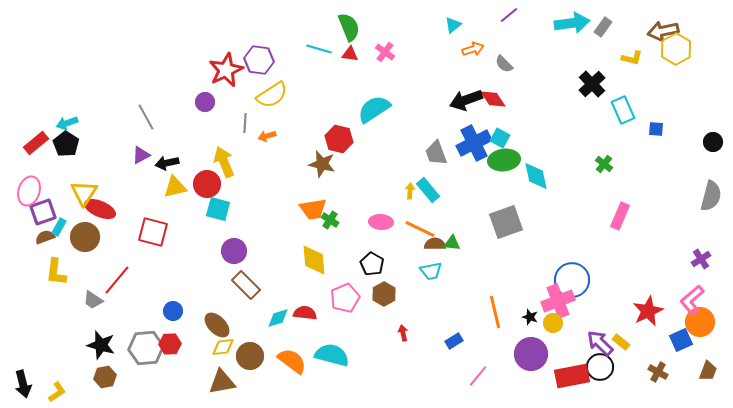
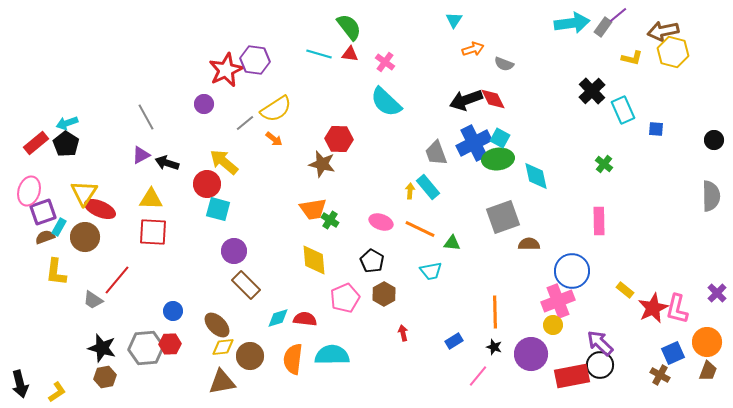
purple line at (509, 15): moved 109 px right
cyan triangle at (453, 25): moved 1 px right, 5 px up; rotated 18 degrees counterclockwise
green semicircle at (349, 27): rotated 16 degrees counterclockwise
cyan line at (319, 49): moved 5 px down
yellow hexagon at (676, 49): moved 3 px left, 3 px down; rotated 16 degrees counterclockwise
pink cross at (385, 52): moved 10 px down
purple hexagon at (259, 60): moved 4 px left
gray semicircle at (504, 64): rotated 24 degrees counterclockwise
black cross at (592, 84): moved 7 px down
yellow semicircle at (272, 95): moved 4 px right, 14 px down
red diamond at (493, 99): rotated 8 degrees clockwise
purple circle at (205, 102): moved 1 px left, 2 px down
cyan semicircle at (374, 109): moved 12 px right, 7 px up; rotated 104 degrees counterclockwise
gray line at (245, 123): rotated 48 degrees clockwise
orange arrow at (267, 136): moved 7 px right, 3 px down; rotated 126 degrees counterclockwise
red hexagon at (339, 139): rotated 12 degrees counterclockwise
black circle at (713, 142): moved 1 px right, 2 px up
green ellipse at (504, 160): moved 6 px left, 1 px up
yellow arrow at (224, 162): rotated 28 degrees counterclockwise
black arrow at (167, 163): rotated 30 degrees clockwise
yellow triangle at (175, 187): moved 24 px left, 12 px down; rotated 15 degrees clockwise
cyan rectangle at (428, 190): moved 3 px up
gray semicircle at (711, 196): rotated 16 degrees counterclockwise
pink rectangle at (620, 216): moved 21 px left, 5 px down; rotated 24 degrees counterclockwise
pink ellipse at (381, 222): rotated 15 degrees clockwise
gray square at (506, 222): moved 3 px left, 5 px up
red square at (153, 232): rotated 12 degrees counterclockwise
brown semicircle at (435, 244): moved 94 px right
purple cross at (701, 259): moved 16 px right, 34 px down; rotated 12 degrees counterclockwise
black pentagon at (372, 264): moved 3 px up
blue circle at (572, 280): moved 9 px up
pink L-shape at (692, 300): moved 15 px left, 9 px down; rotated 36 degrees counterclockwise
red star at (648, 311): moved 5 px right, 3 px up
orange line at (495, 312): rotated 12 degrees clockwise
red semicircle at (305, 313): moved 6 px down
black star at (530, 317): moved 36 px left, 30 px down
orange circle at (700, 322): moved 7 px right, 20 px down
yellow circle at (553, 323): moved 2 px down
blue square at (681, 340): moved 8 px left, 13 px down
yellow rectangle at (621, 342): moved 4 px right, 52 px up
black star at (101, 345): moved 1 px right, 3 px down
cyan semicircle at (332, 355): rotated 16 degrees counterclockwise
orange semicircle at (292, 361): moved 1 px right, 2 px up; rotated 120 degrees counterclockwise
black circle at (600, 367): moved 2 px up
brown cross at (658, 372): moved 2 px right, 3 px down
black arrow at (23, 384): moved 3 px left
